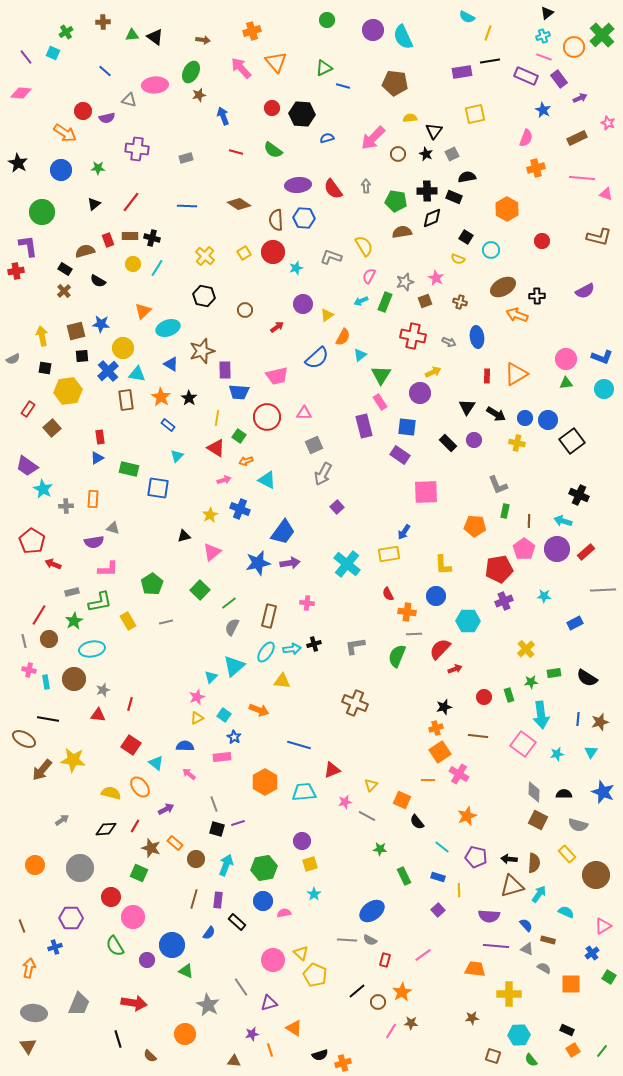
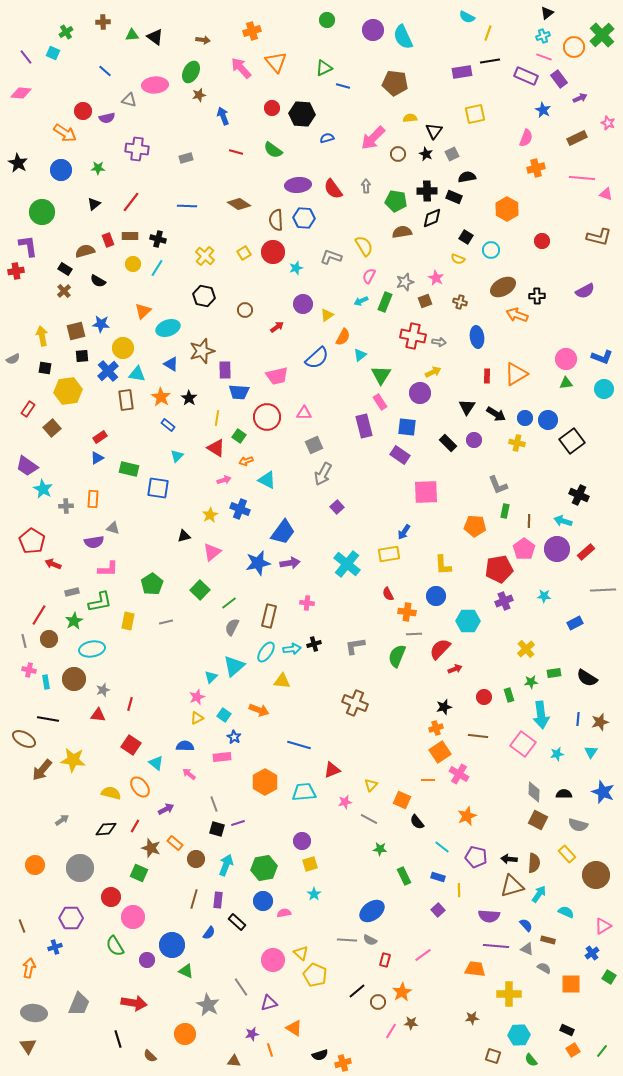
black cross at (152, 238): moved 6 px right, 1 px down
gray arrow at (449, 342): moved 10 px left; rotated 16 degrees counterclockwise
red rectangle at (100, 437): rotated 64 degrees clockwise
yellow rectangle at (128, 621): rotated 42 degrees clockwise
gray line at (367, 816): moved 2 px right, 3 px down
